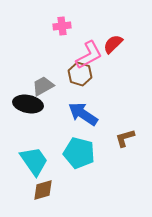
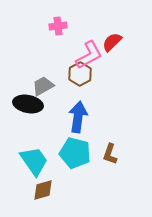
pink cross: moved 4 px left
red semicircle: moved 1 px left, 2 px up
brown hexagon: rotated 15 degrees clockwise
blue arrow: moved 5 px left, 3 px down; rotated 64 degrees clockwise
brown L-shape: moved 15 px left, 16 px down; rotated 55 degrees counterclockwise
cyan pentagon: moved 4 px left
